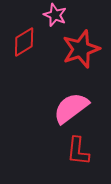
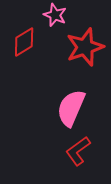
red star: moved 4 px right, 2 px up
pink semicircle: rotated 30 degrees counterclockwise
red L-shape: rotated 48 degrees clockwise
